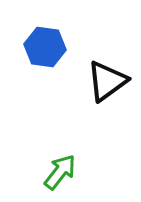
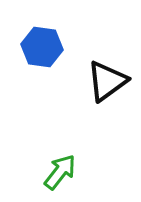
blue hexagon: moved 3 px left
